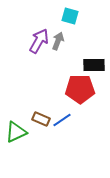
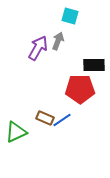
purple arrow: moved 1 px left, 7 px down
brown rectangle: moved 4 px right, 1 px up
